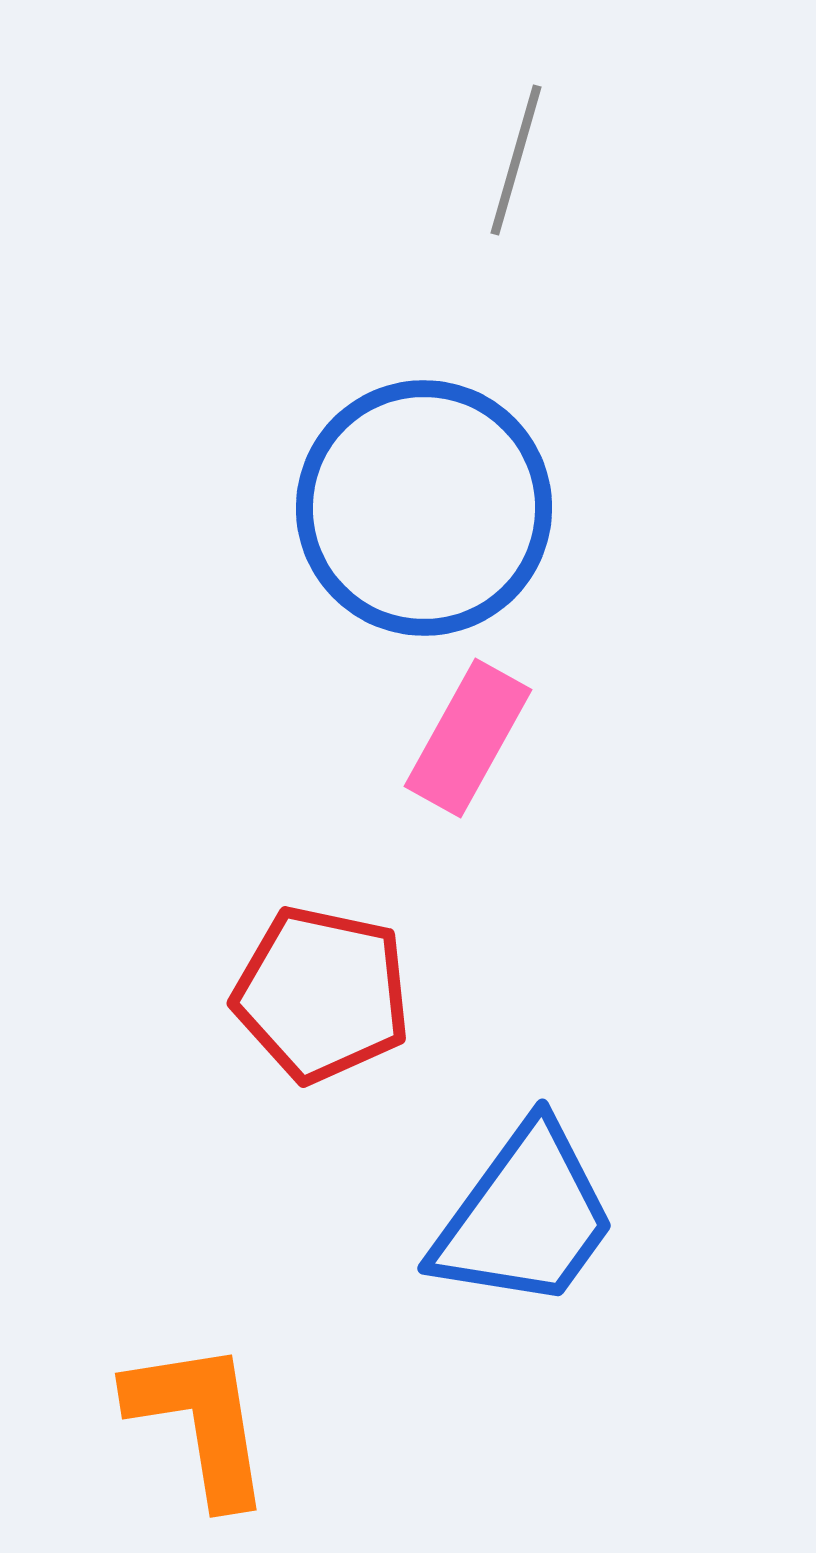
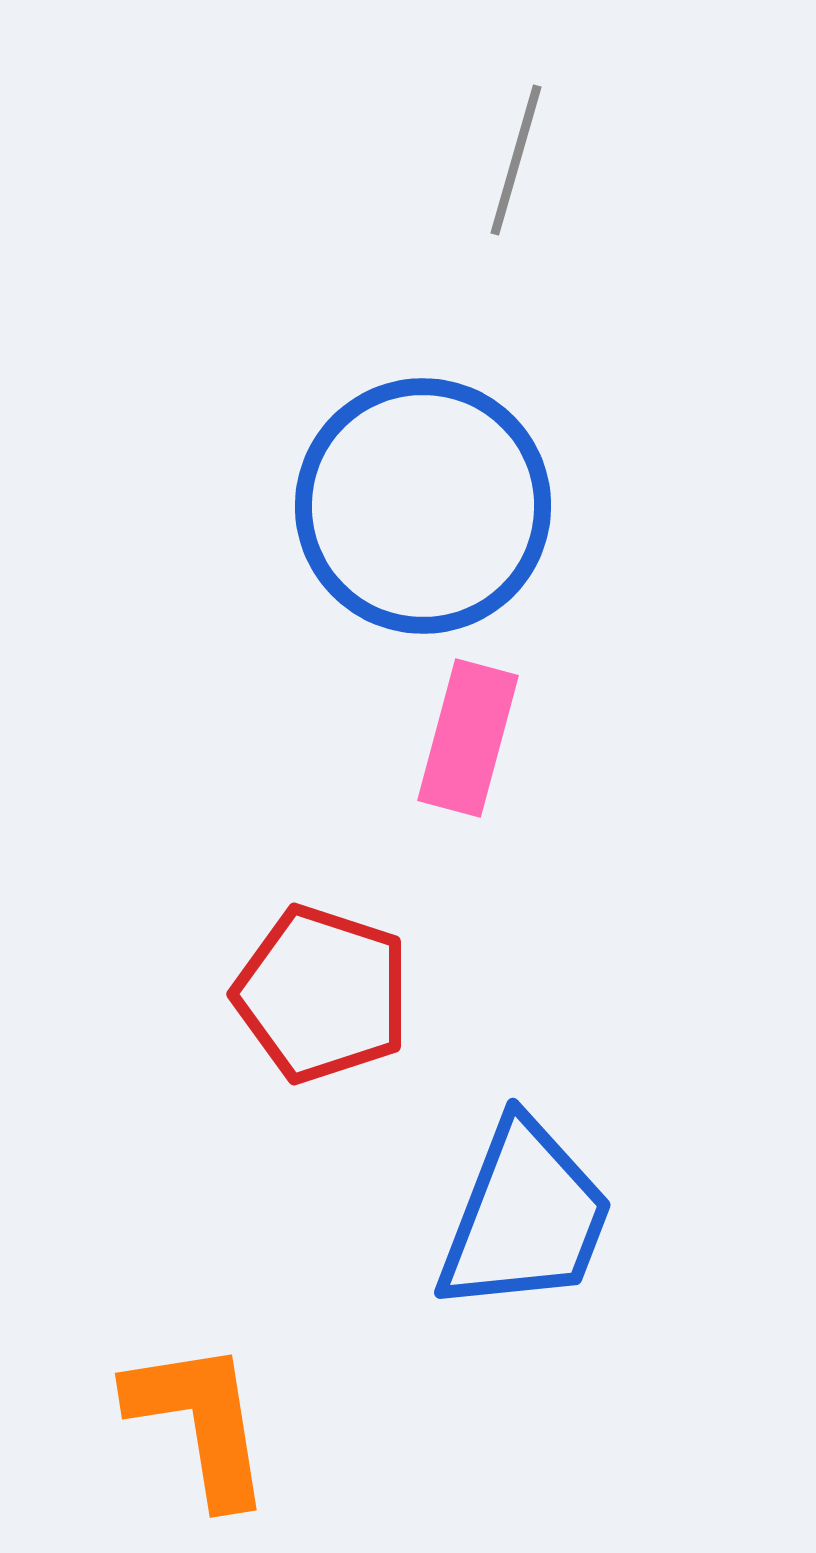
blue circle: moved 1 px left, 2 px up
pink rectangle: rotated 14 degrees counterclockwise
red pentagon: rotated 6 degrees clockwise
blue trapezoid: rotated 15 degrees counterclockwise
